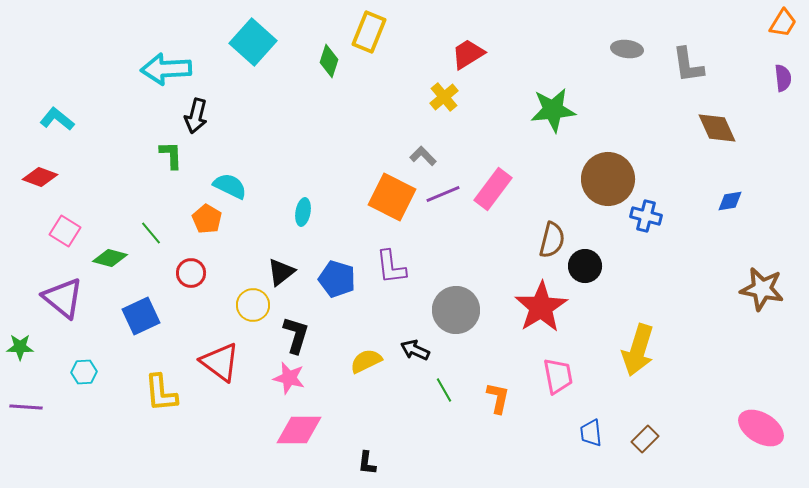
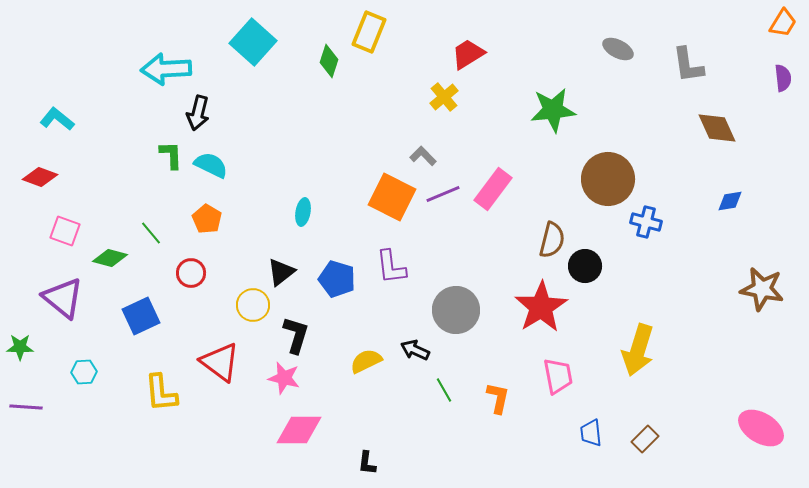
gray ellipse at (627, 49): moved 9 px left; rotated 20 degrees clockwise
black arrow at (196, 116): moved 2 px right, 3 px up
cyan semicircle at (230, 186): moved 19 px left, 21 px up
blue cross at (646, 216): moved 6 px down
pink square at (65, 231): rotated 12 degrees counterclockwise
pink star at (289, 378): moved 5 px left
